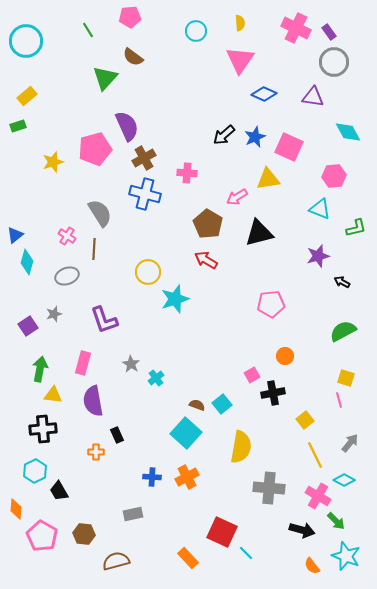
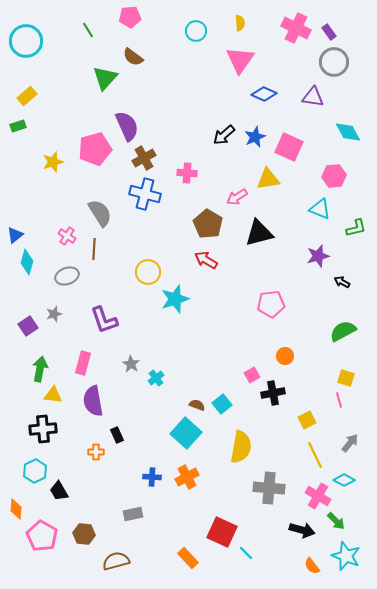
yellow square at (305, 420): moved 2 px right; rotated 12 degrees clockwise
